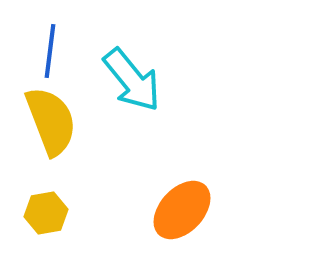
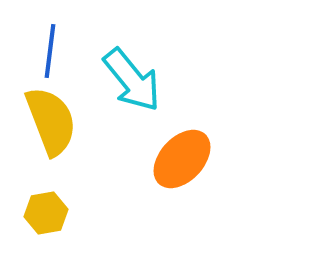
orange ellipse: moved 51 px up
